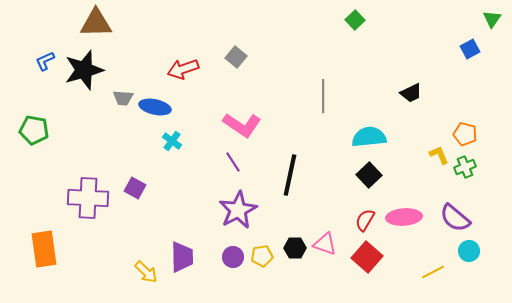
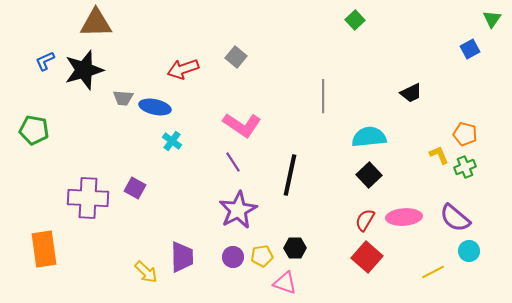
pink triangle: moved 40 px left, 39 px down
